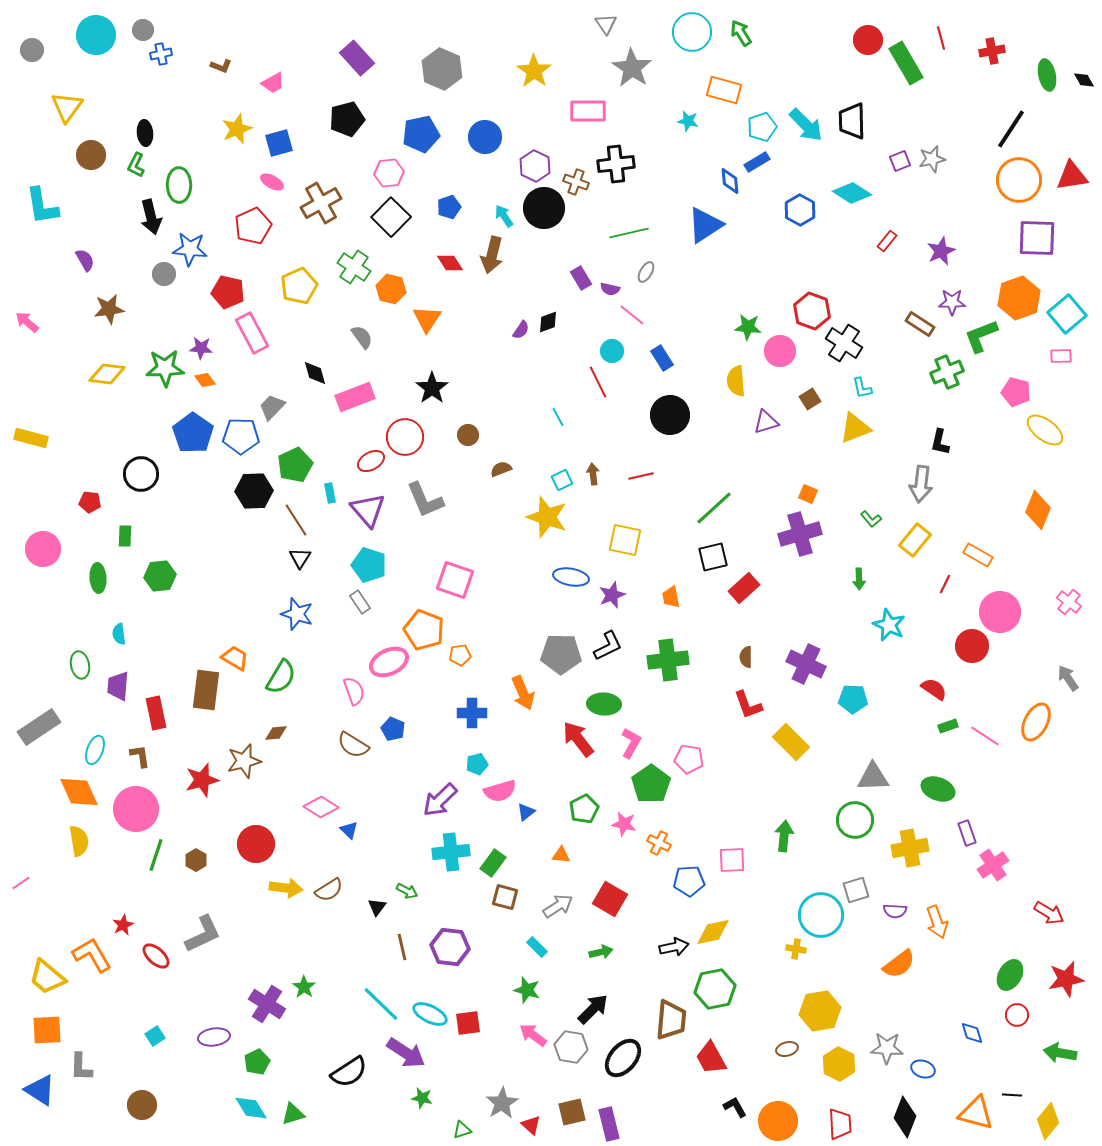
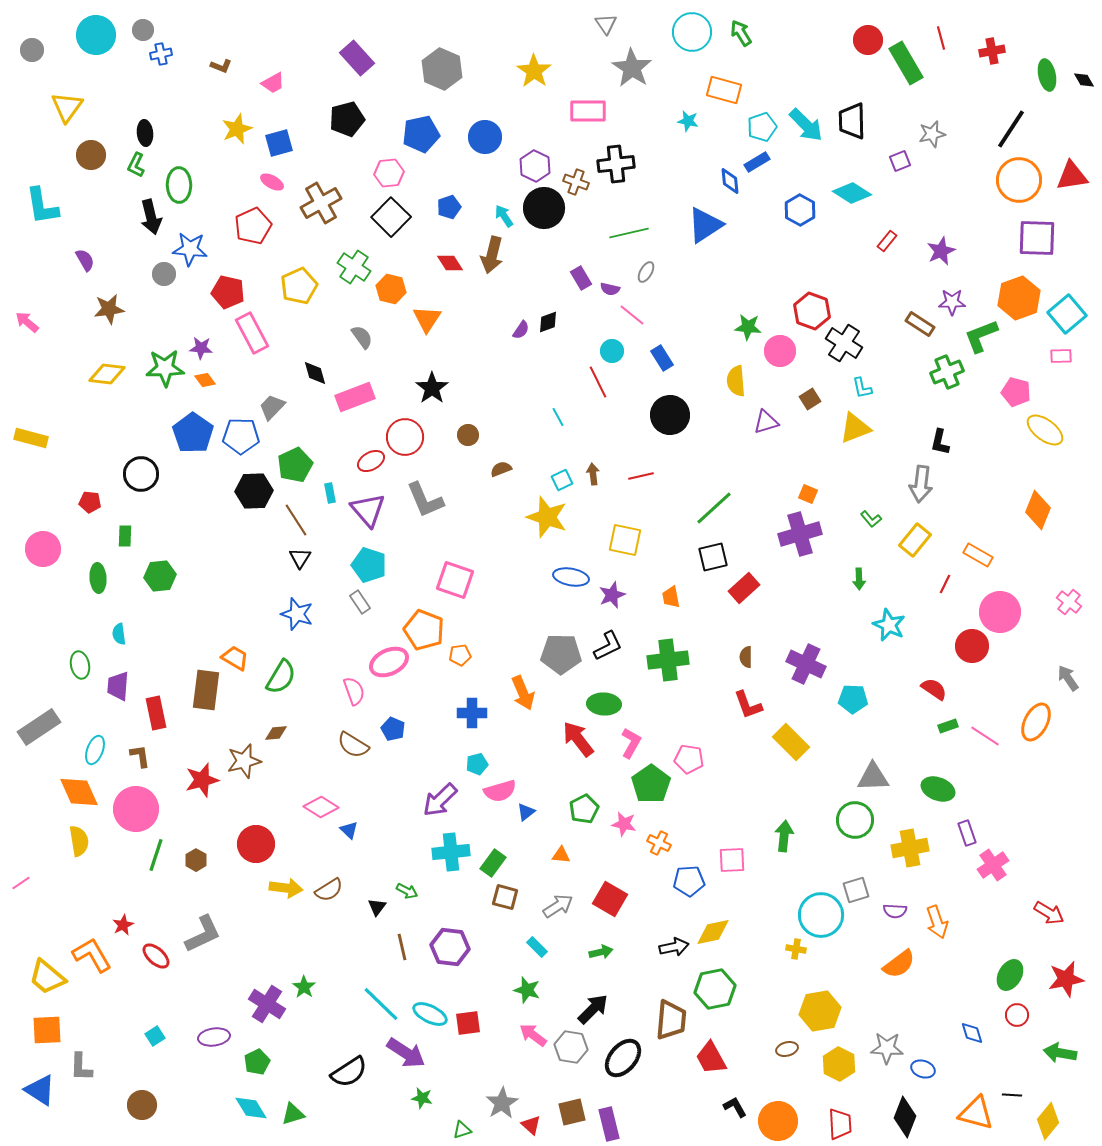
gray star at (932, 159): moved 25 px up
